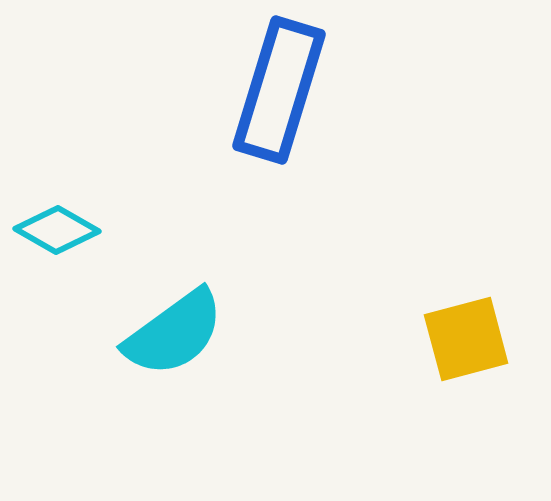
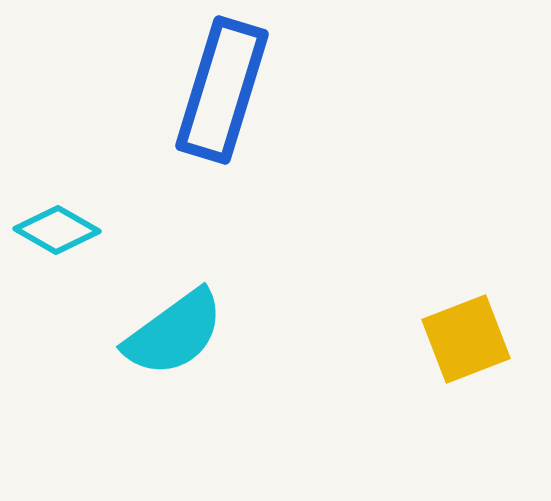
blue rectangle: moved 57 px left
yellow square: rotated 6 degrees counterclockwise
